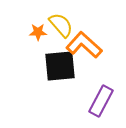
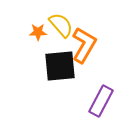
orange L-shape: rotated 78 degrees clockwise
